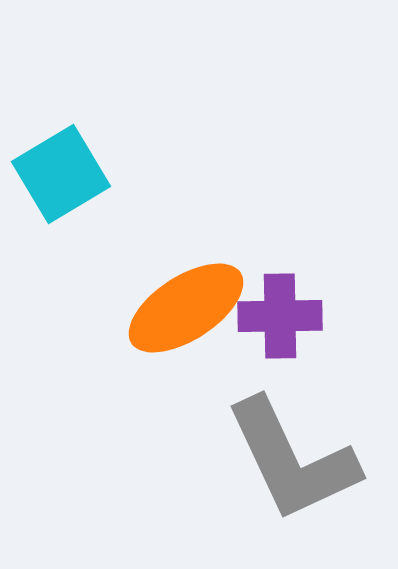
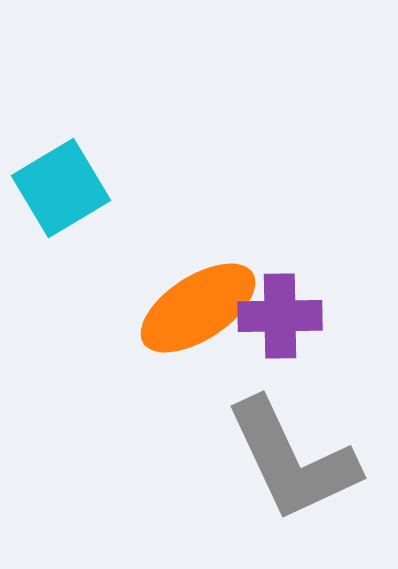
cyan square: moved 14 px down
orange ellipse: moved 12 px right
